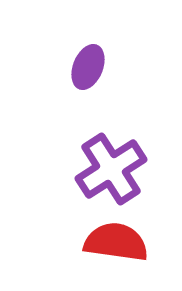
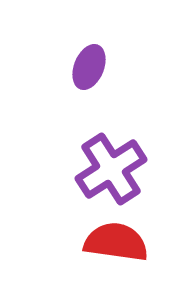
purple ellipse: moved 1 px right
